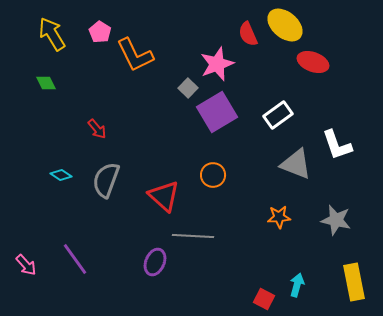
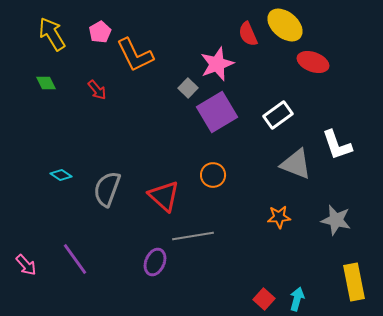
pink pentagon: rotated 10 degrees clockwise
red arrow: moved 39 px up
gray semicircle: moved 1 px right, 9 px down
gray line: rotated 12 degrees counterclockwise
cyan arrow: moved 14 px down
red square: rotated 15 degrees clockwise
